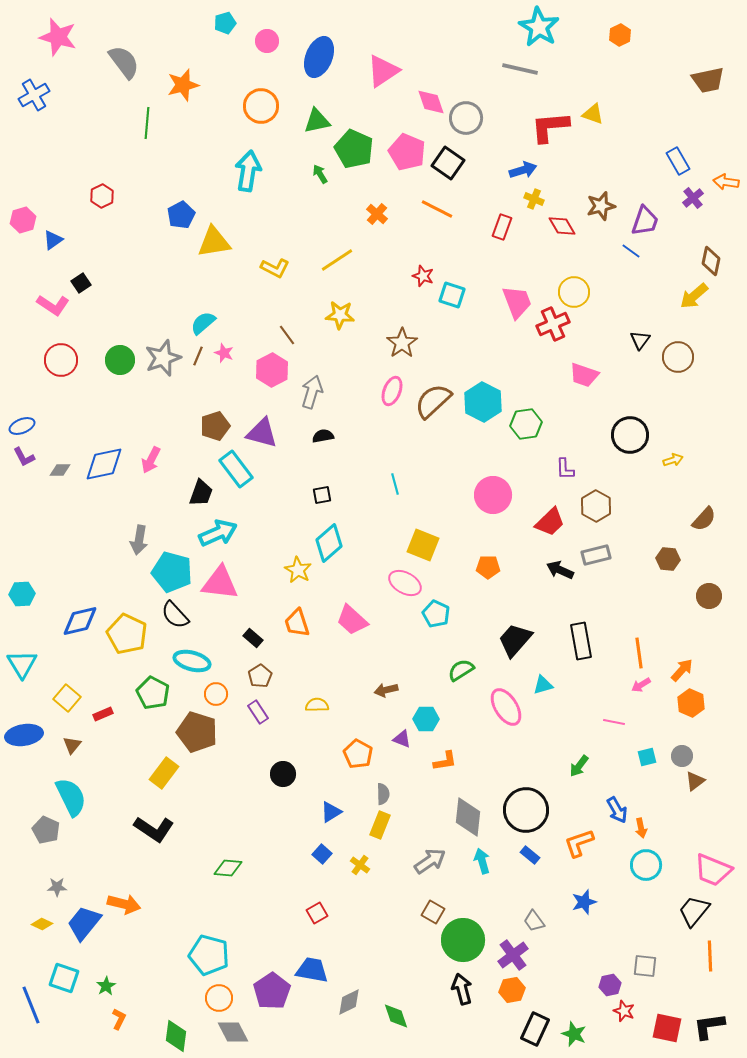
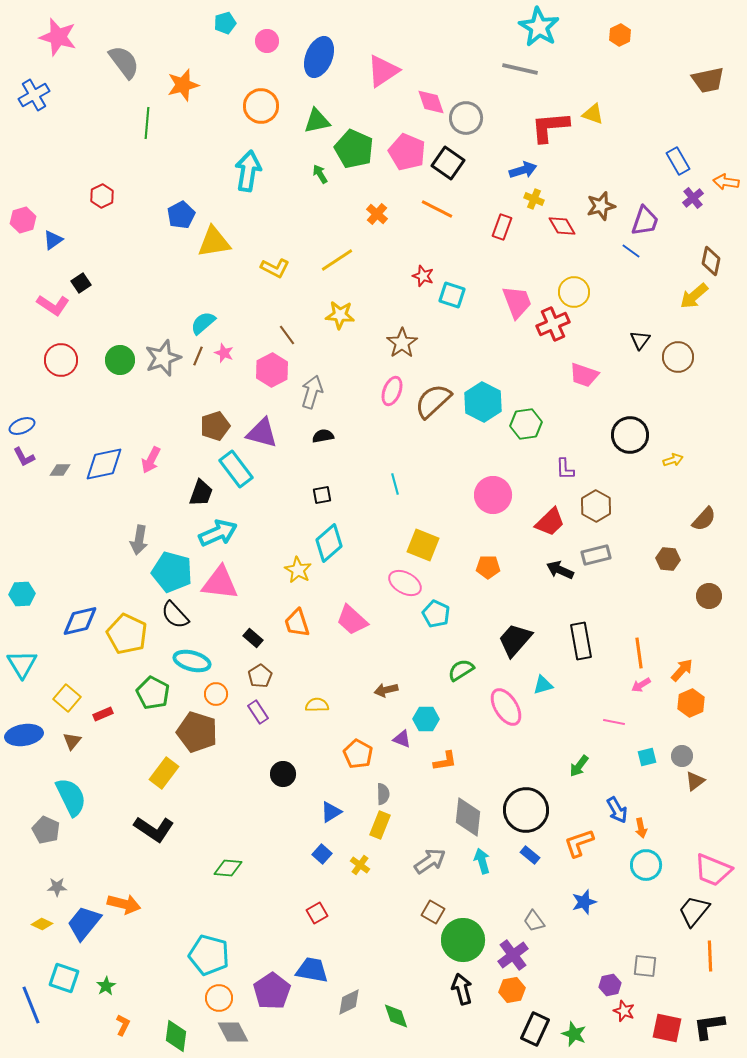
orange hexagon at (691, 703): rotated 12 degrees clockwise
brown triangle at (72, 745): moved 4 px up
orange L-shape at (119, 1019): moved 4 px right, 6 px down
